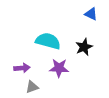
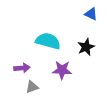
black star: moved 2 px right
purple star: moved 3 px right, 2 px down
